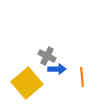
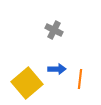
gray cross: moved 7 px right, 26 px up
orange line: moved 2 px left, 2 px down; rotated 12 degrees clockwise
